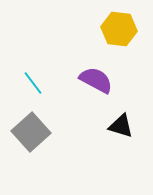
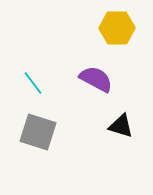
yellow hexagon: moved 2 px left, 1 px up; rotated 8 degrees counterclockwise
purple semicircle: moved 1 px up
gray square: moved 7 px right; rotated 30 degrees counterclockwise
